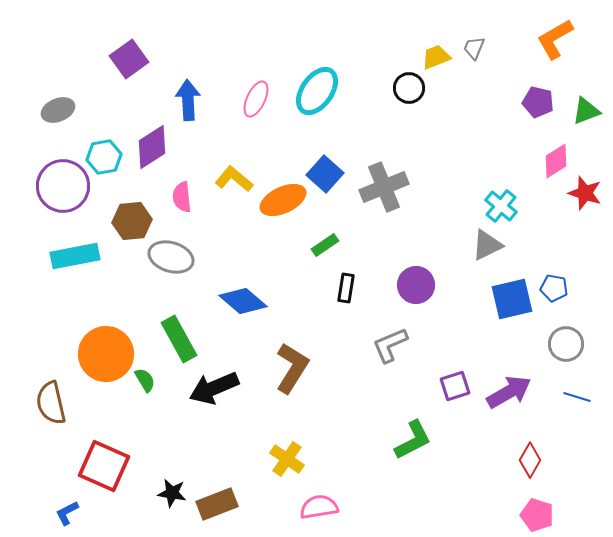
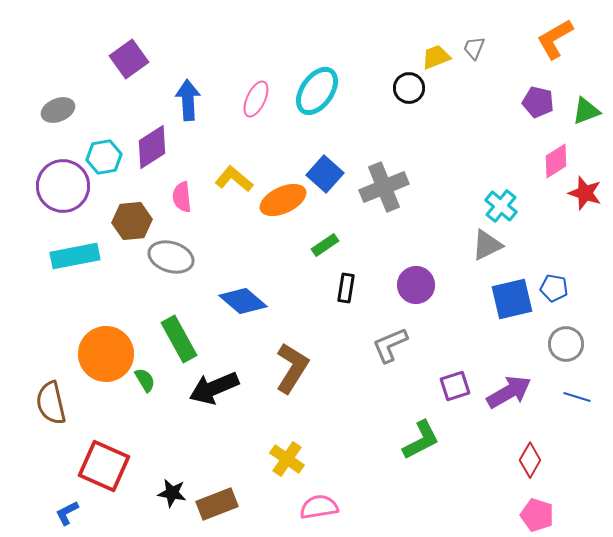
green L-shape at (413, 440): moved 8 px right
